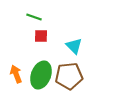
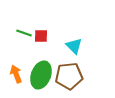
green line: moved 10 px left, 16 px down
